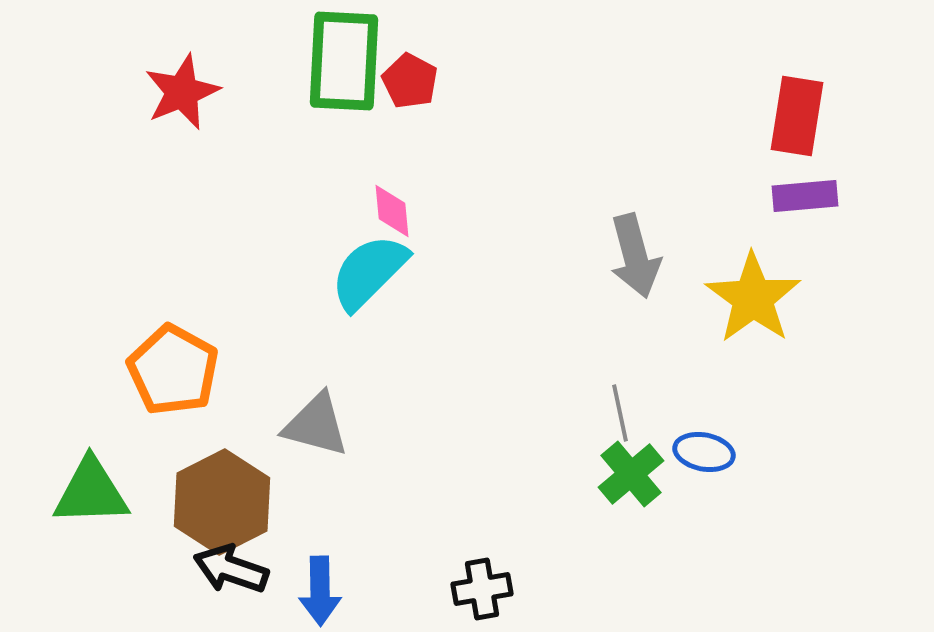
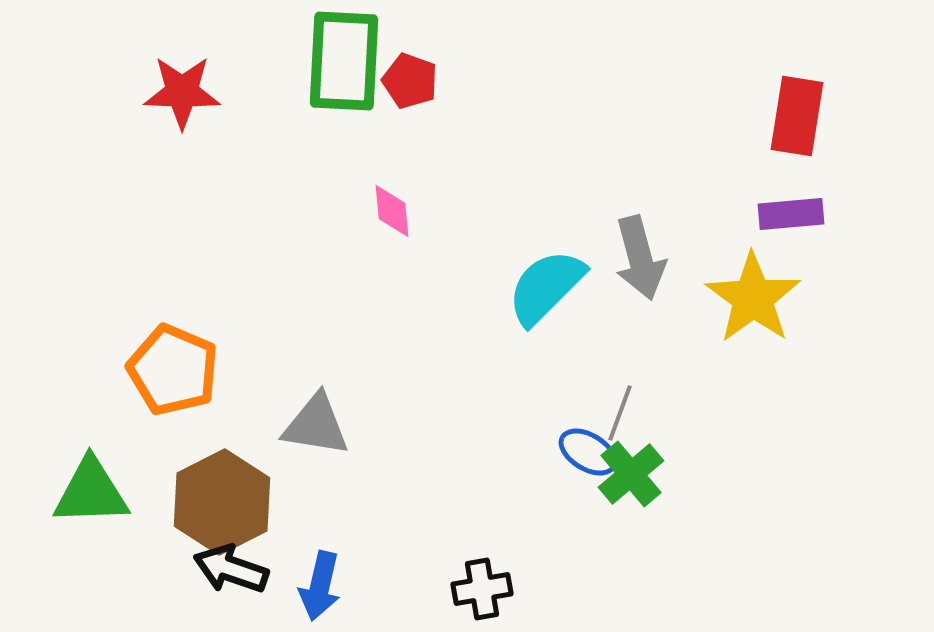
red pentagon: rotated 8 degrees counterclockwise
red star: rotated 24 degrees clockwise
purple rectangle: moved 14 px left, 18 px down
gray arrow: moved 5 px right, 2 px down
cyan semicircle: moved 177 px right, 15 px down
orange pentagon: rotated 6 degrees counterclockwise
gray line: rotated 32 degrees clockwise
gray triangle: rotated 6 degrees counterclockwise
blue ellipse: moved 116 px left; rotated 20 degrees clockwise
blue arrow: moved 5 px up; rotated 14 degrees clockwise
